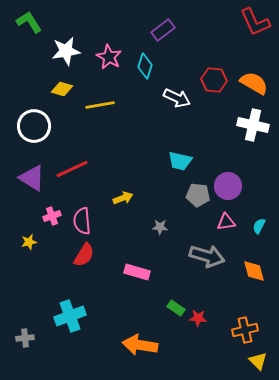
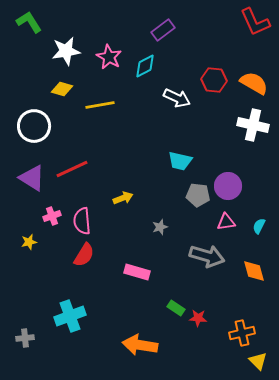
cyan diamond: rotated 45 degrees clockwise
gray star: rotated 21 degrees counterclockwise
orange cross: moved 3 px left, 3 px down
